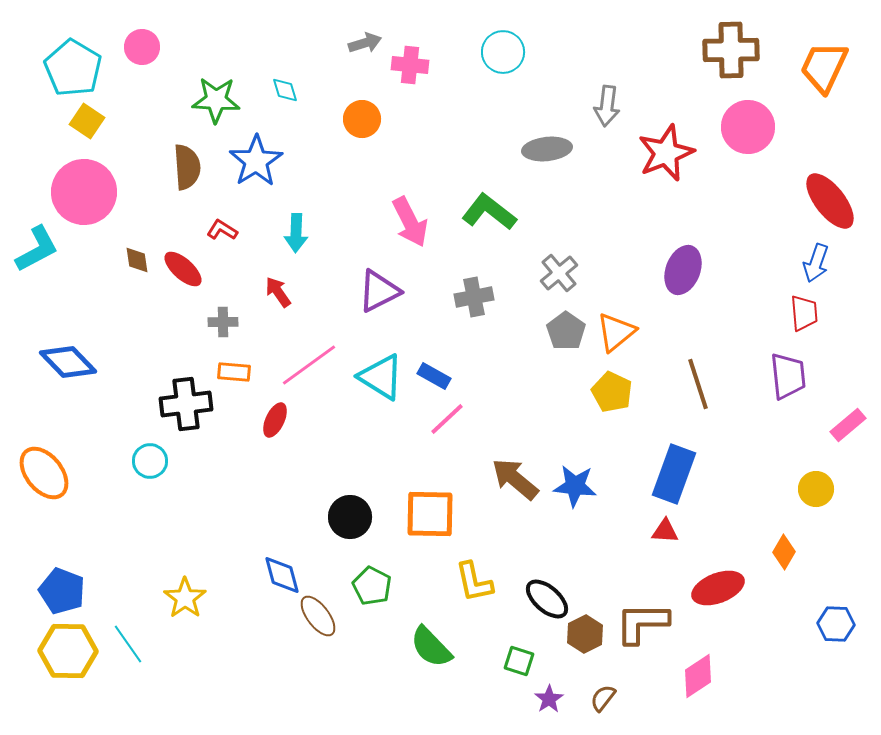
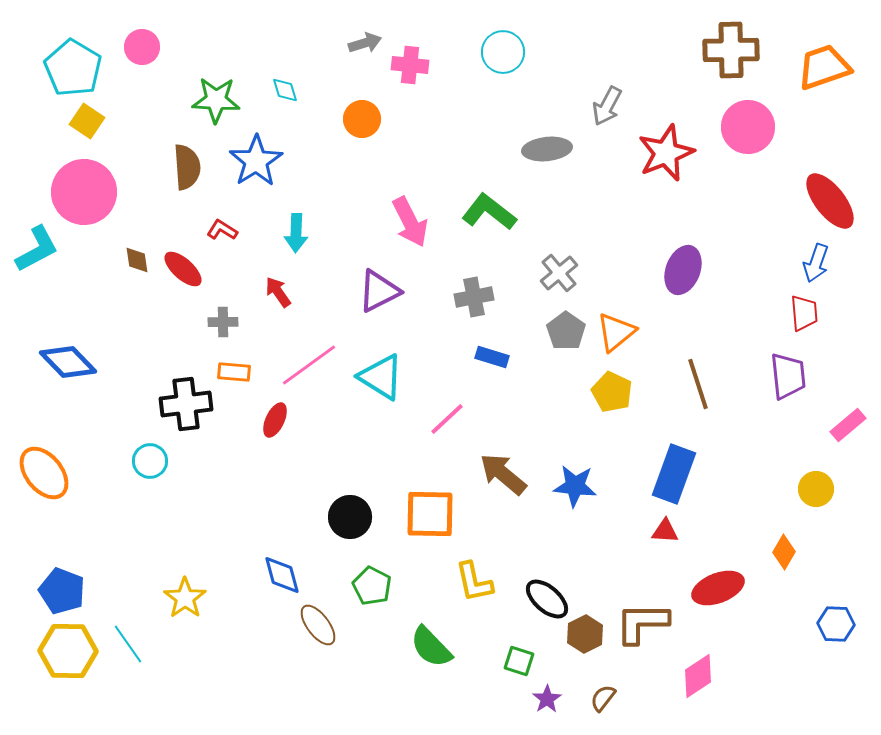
orange trapezoid at (824, 67): rotated 46 degrees clockwise
gray arrow at (607, 106): rotated 21 degrees clockwise
blue rectangle at (434, 376): moved 58 px right, 19 px up; rotated 12 degrees counterclockwise
brown arrow at (515, 479): moved 12 px left, 5 px up
brown ellipse at (318, 616): moved 9 px down
purple star at (549, 699): moved 2 px left
